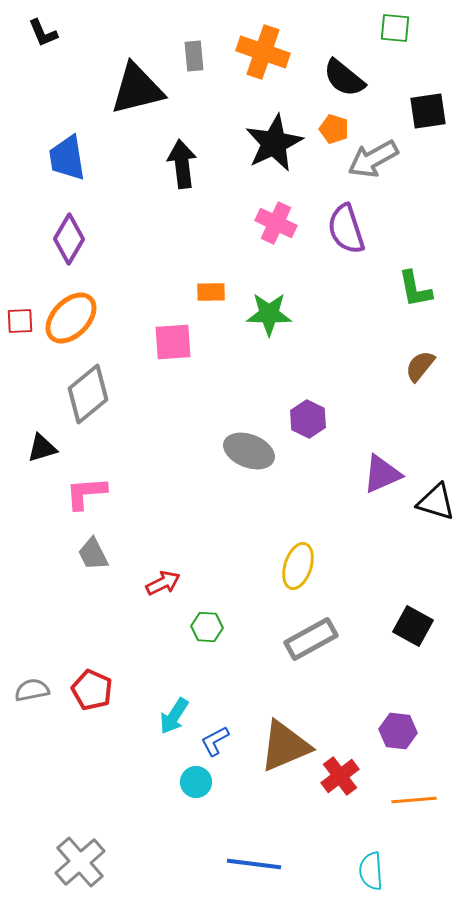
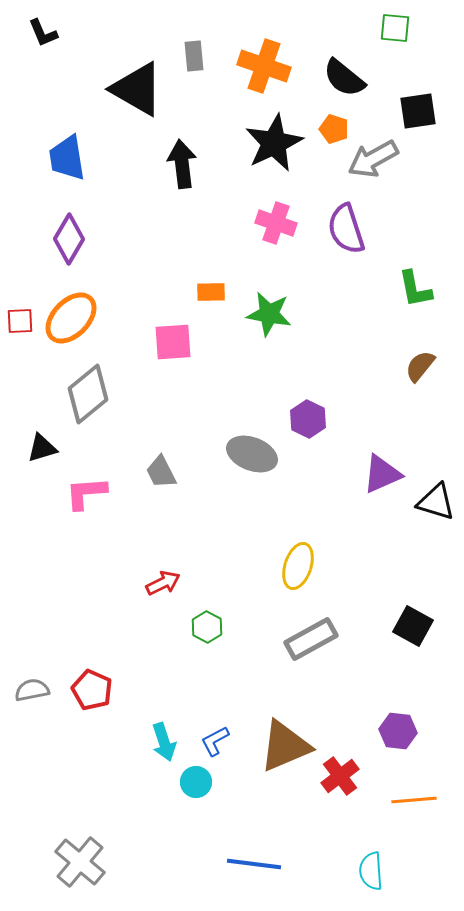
orange cross at (263, 52): moved 1 px right, 14 px down
black triangle at (137, 89): rotated 44 degrees clockwise
black square at (428, 111): moved 10 px left
pink cross at (276, 223): rotated 6 degrees counterclockwise
green star at (269, 314): rotated 9 degrees clockwise
gray ellipse at (249, 451): moved 3 px right, 3 px down
gray trapezoid at (93, 554): moved 68 px right, 82 px up
green hexagon at (207, 627): rotated 24 degrees clockwise
cyan arrow at (174, 716): moved 10 px left, 26 px down; rotated 51 degrees counterclockwise
gray cross at (80, 862): rotated 9 degrees counterclockwise
